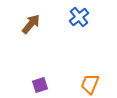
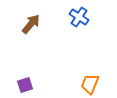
blue cross: rotated 18 degrees counterclockwise
purple square: moved 15 px left
